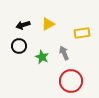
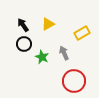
black arrow: rotated 72 degrees clockwise
yellow rectangle: rotated 21 degrees counterclockwise
black circle: moved 5 px right, 2 px up
red circle: moved 3 px right
